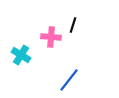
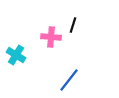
cyan cross: moved 5 px left
